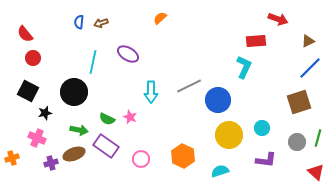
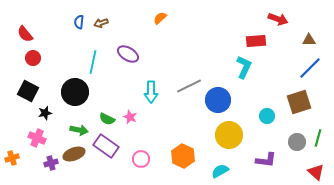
brown triangle: moved 1 px right, 1 px up; rotated 24 degrees clockwise
black circle: moved 1 px right
cyan circle: moved 5 px right, 12 px up
cyan semicircle: rotated 12 degrees counterclockwise
